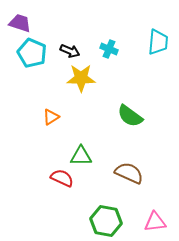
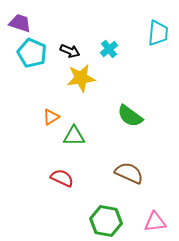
cyan trapezoid: moved 9 px up
cyan cross: rotated 30 degrees clockwise
yellow star: rotated 8 degrees counterclockwise
green triangle: moved 7 px left, 20 px up
